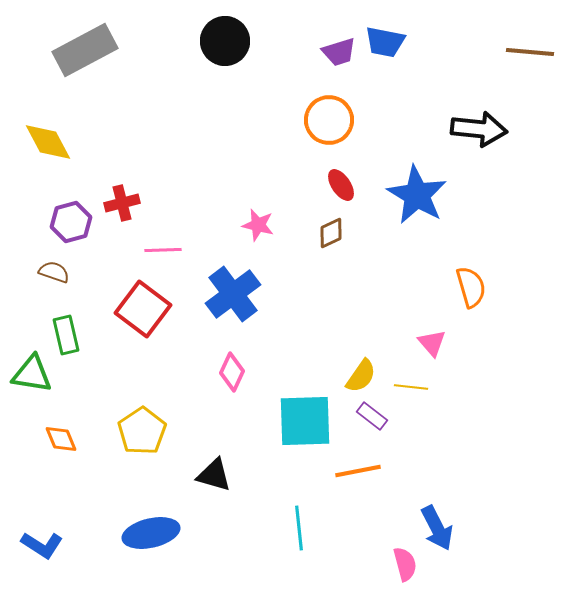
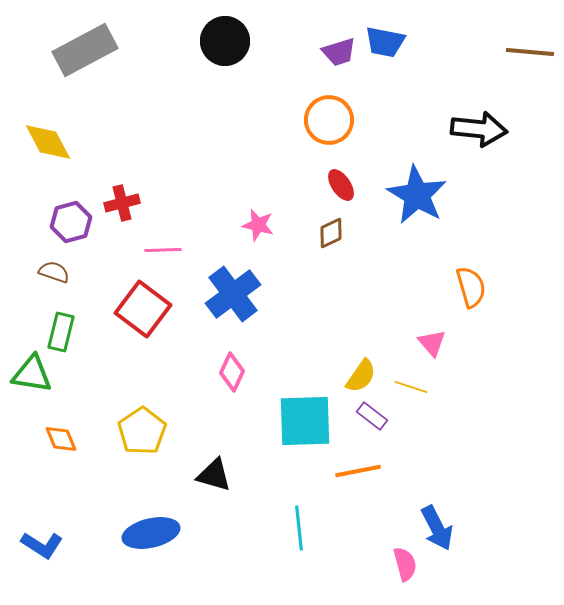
green rectangle: moved 5 px left, 3 px up; rotated 27 degrees clockwise
yellow line: rotated 12 degrees clockwise
